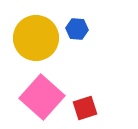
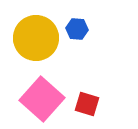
pink square: moved 2 px down
red square: moved 2 px right, 4 px up; rotated 35 degrees clockwise
